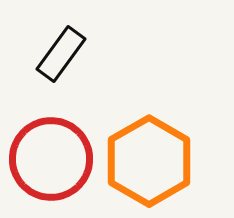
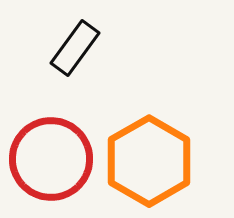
black rectangle: moved 14 px right, 6 px up
